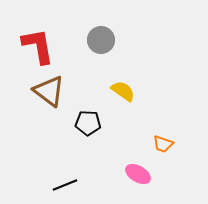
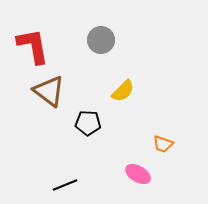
red L-shape: moved 5 px left
yellow semicircle: rotated 100 degrees clockwise
